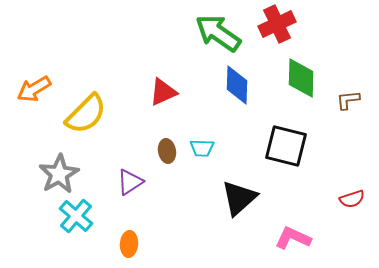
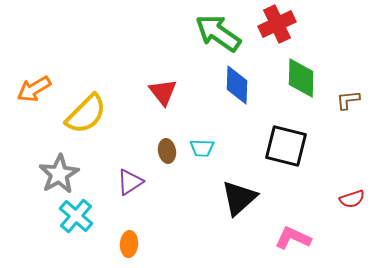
red triangle: rotated 44 degrees counterclockwise
